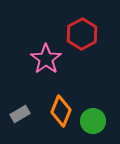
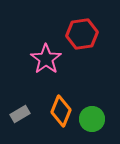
red hexagon: rotated 20 degrees clockwise
green circle: moved 1 px left, 2 px up
